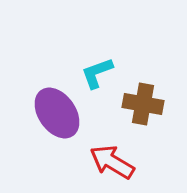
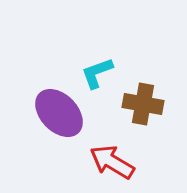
purple ellipse: moved 2 px right; rotated 9 degrees counterclockwise
